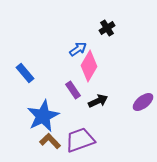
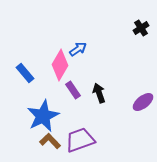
black cross: moved 34 px right
pink diamond: moved 29 px left, 1 px up
black arrow: moved 1 px right, 8 px up; rotated 84 degrees counterclockwise
